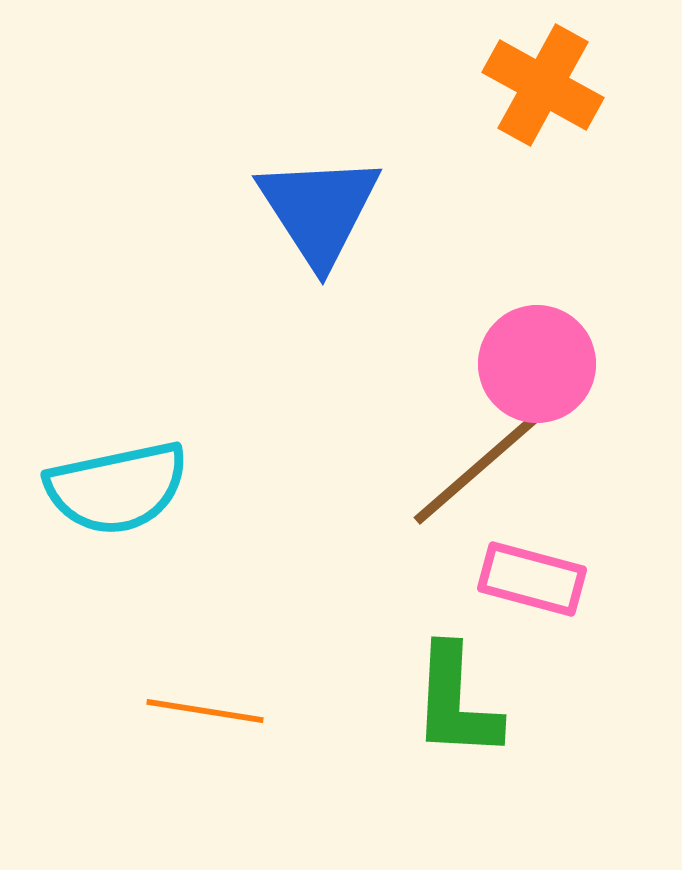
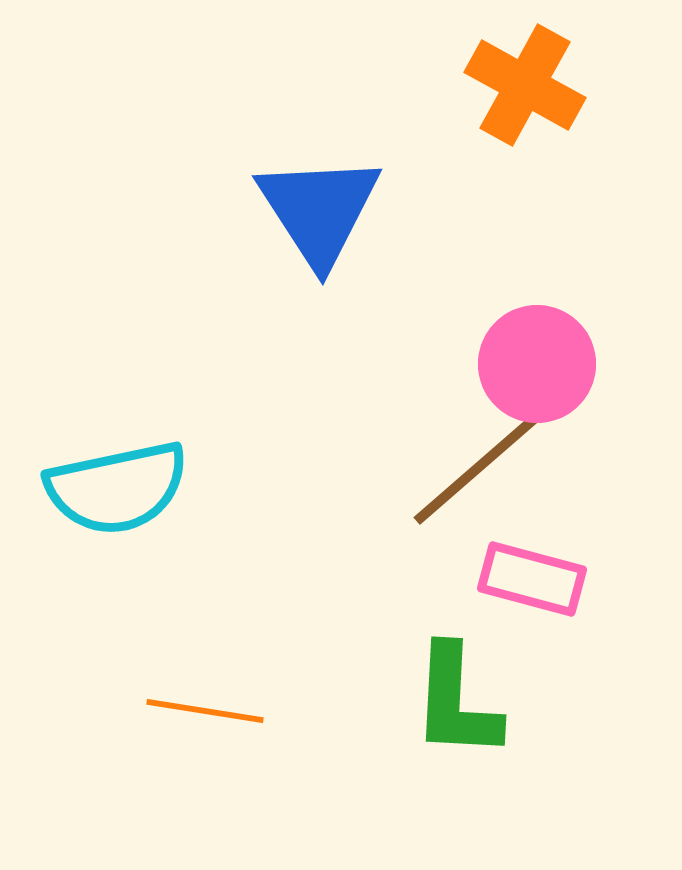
orange cross: moved 18 px left
